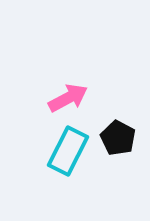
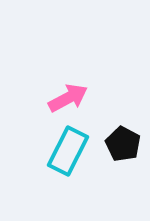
black pentagon: moved 5 px right, 6 px down
